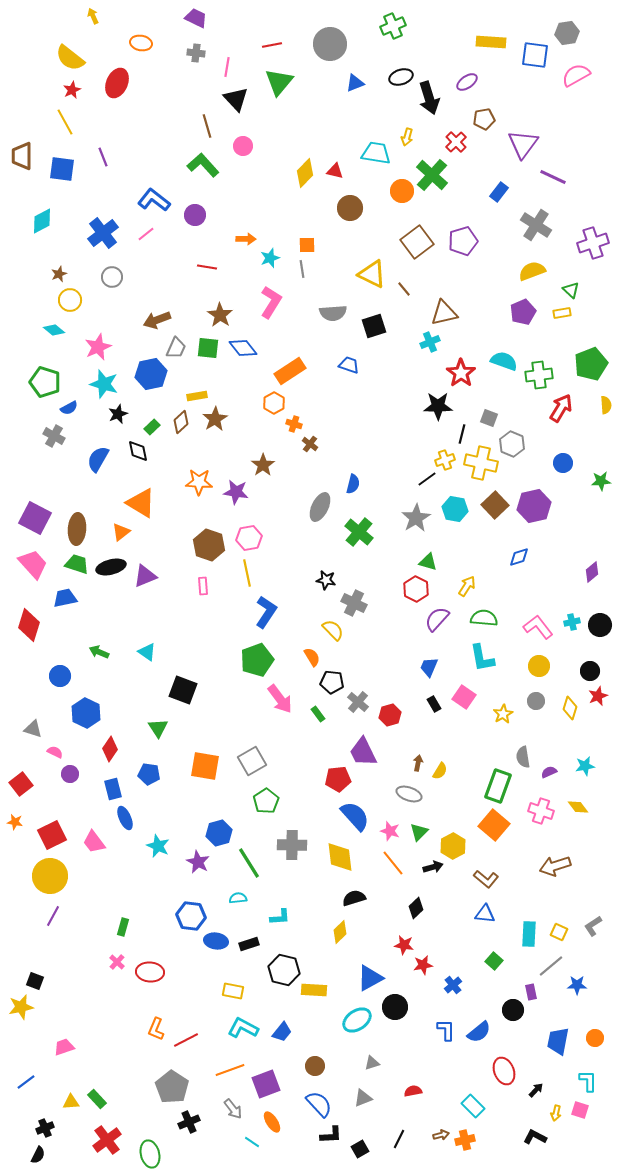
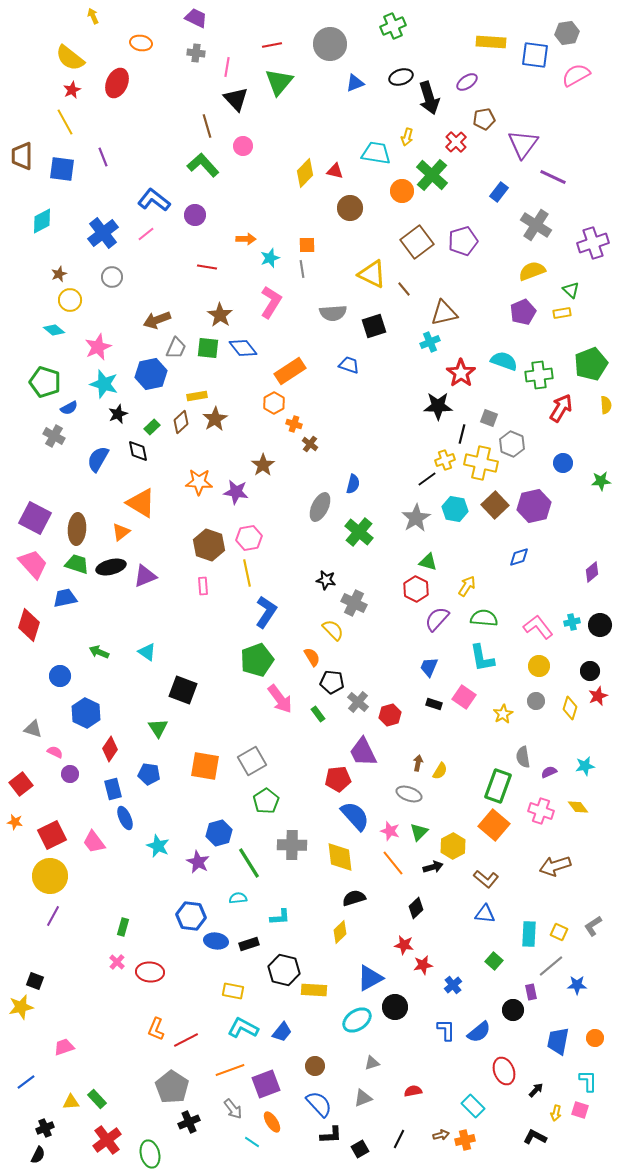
black rectangle at (434, 704): rotated 42 degrees counterclockwise
